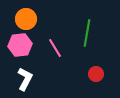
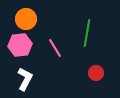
red circle: moved 1 px up
